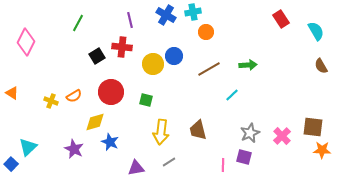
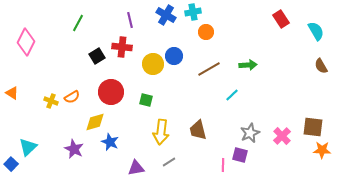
orange semicircle: moved 2 px left, 1 px down
purple square: moved 4 px left, 2 px up
